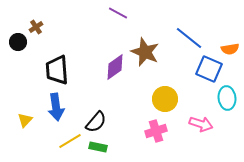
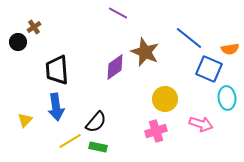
brown cross: moved 2 px left
